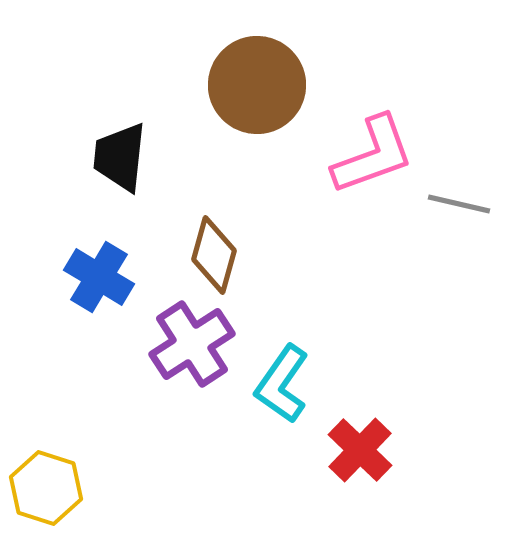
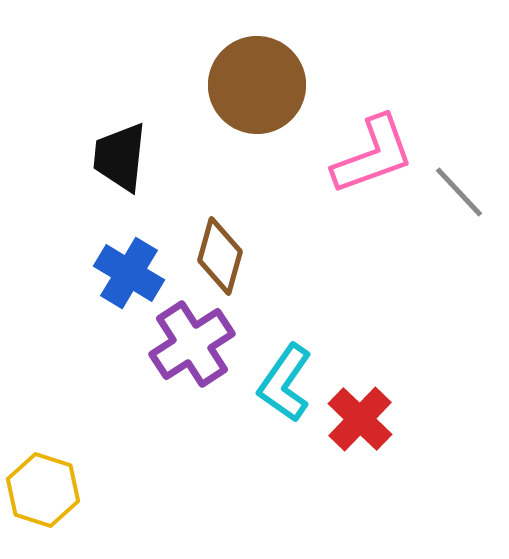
gray line: moved 12 px up; rotated 34 degrees clockwise
brown diamond: moved 6 px right, 1 px down
blue cross: moved 30 px right, 4 px up
cyan L-shape: moved 3 px right, 1 px up
red cross: moved 31 px up
yellow hexagon: moved 3 px left, 2 px down
